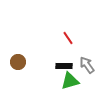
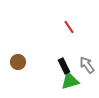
red line: moved 1 px right, 11 px up
black rectangle: rotated 63 degrees clockwise
